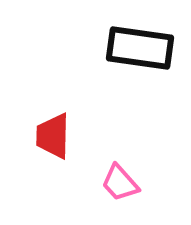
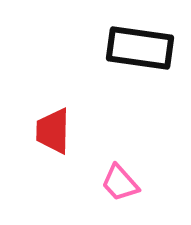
red trapezoid: moved 5 px up
